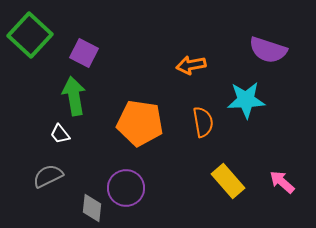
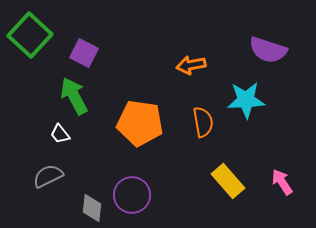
green arrow: rotated 18 degrees counterclockwise
pink arrow: rotated 16 degrees clockwise
purple circle: moved 6 px right, 7 px down
